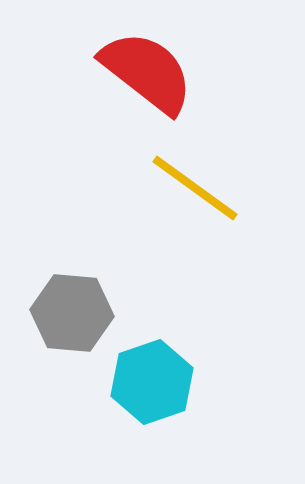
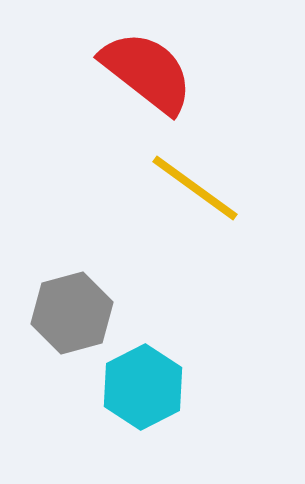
gray hexagon: rotated 20 degrees counterclockwise
cyan hexagon: moved 9 px left, 5 px down; rotated 8 degrees counterclockwise
